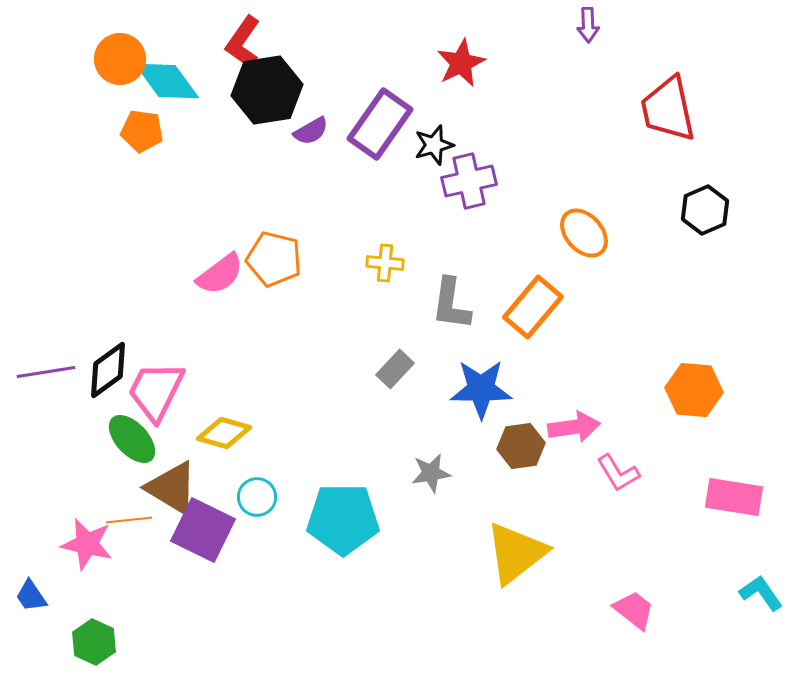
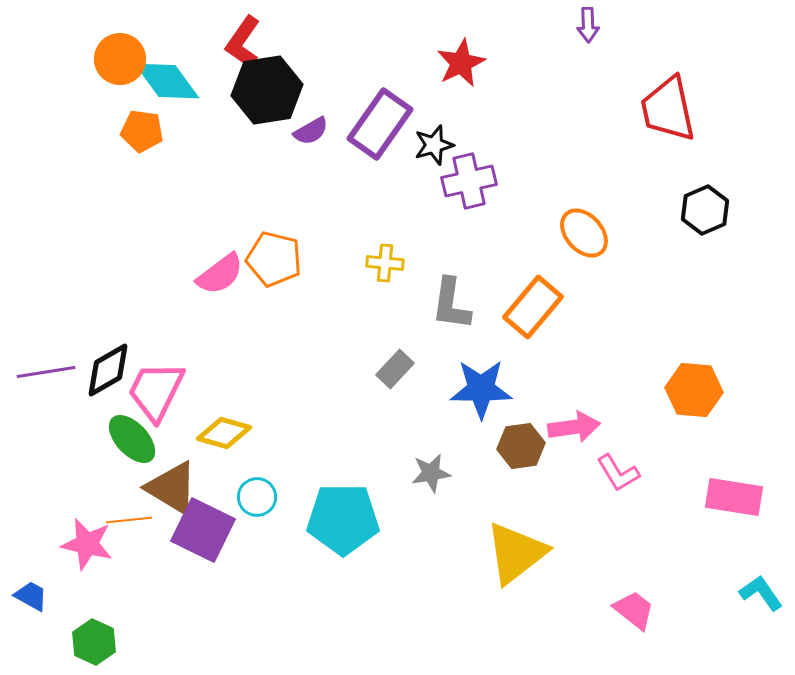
black diamond at (108, 370): rotated 6 degrees clockwise
blue trapezoid at (31, 596): rotated 153 degrees clockwise
